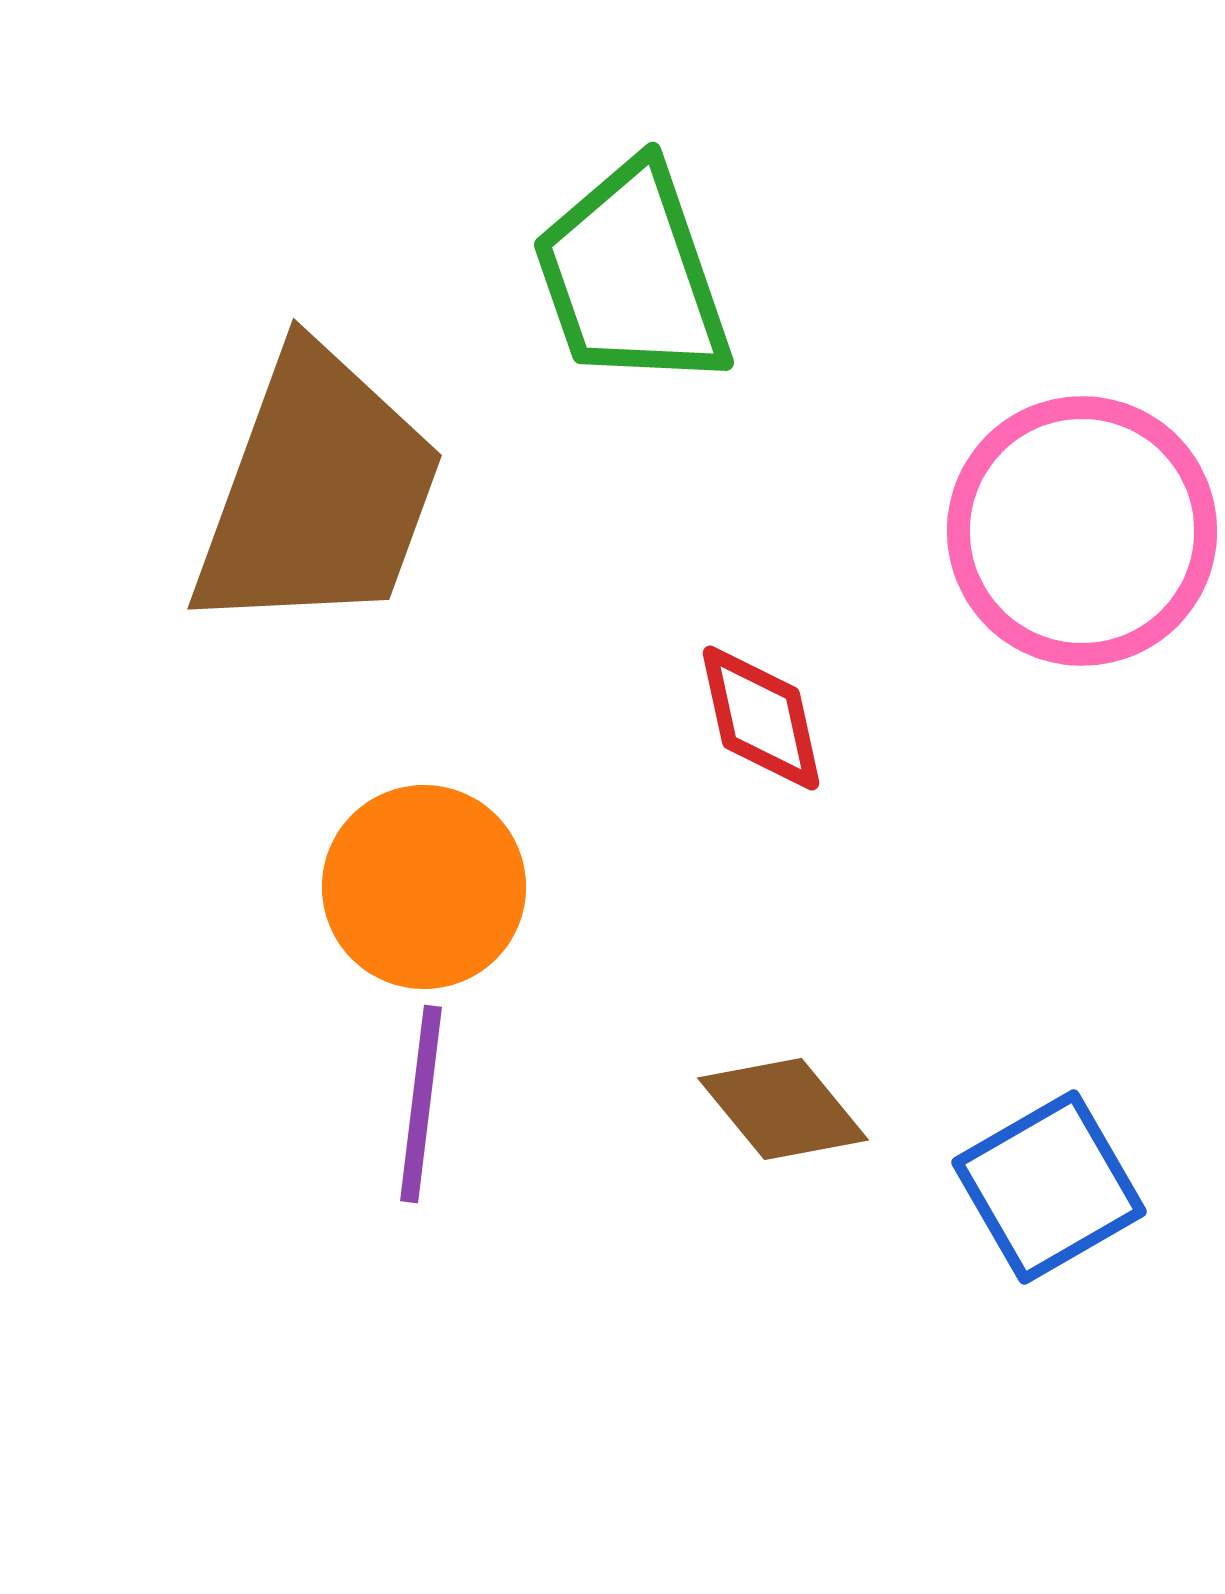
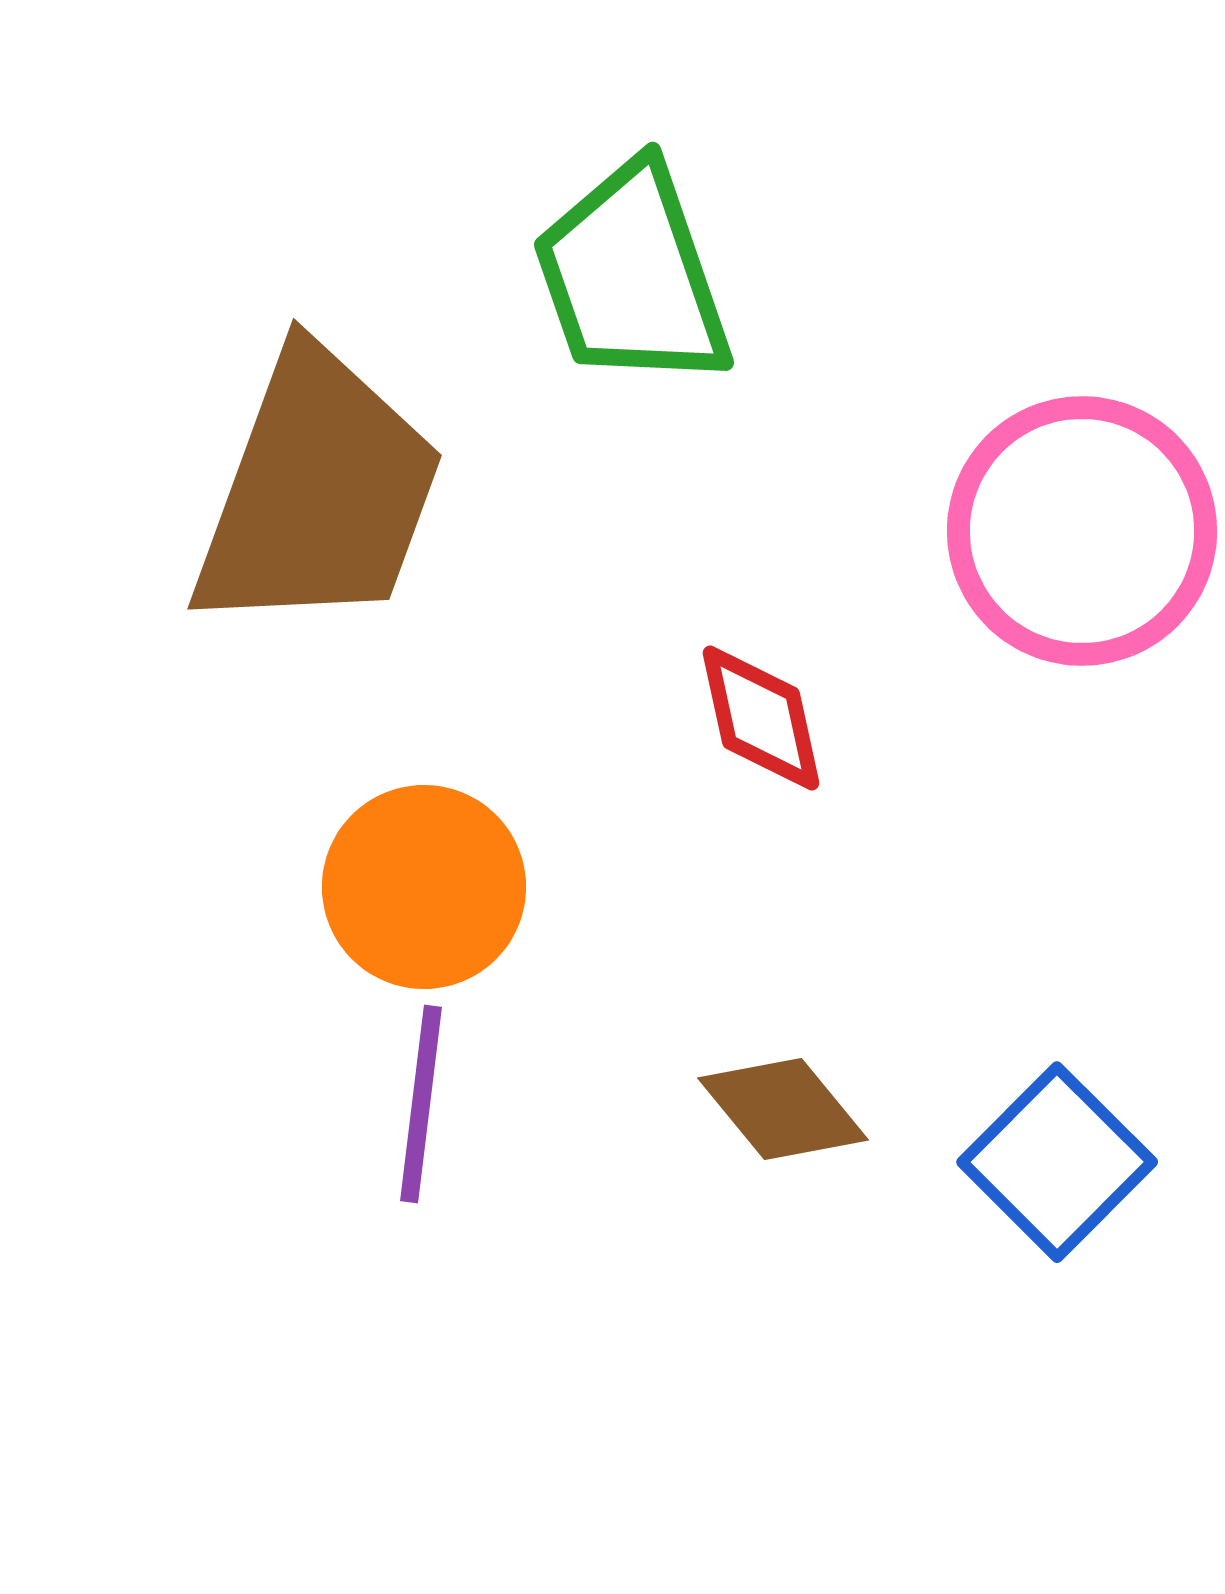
blue square: moved 8 px right, 25 px up; rotated 15 degrees counterclockwise
